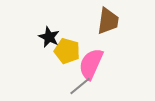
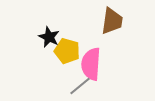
brown trapezoid: moved 4 px right
pink semicircle: rotated 20 degrees counterclockwise
